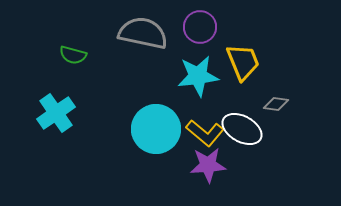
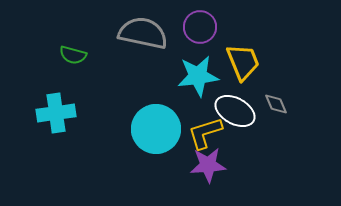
gray diamond: rotated 60 degrees clockwise
cyan cross: rotated 27 degrees clockwise
white ellipse: moved 7 px left, 18 px up
yellow L-shape: rotated 123 degrees clockwise
